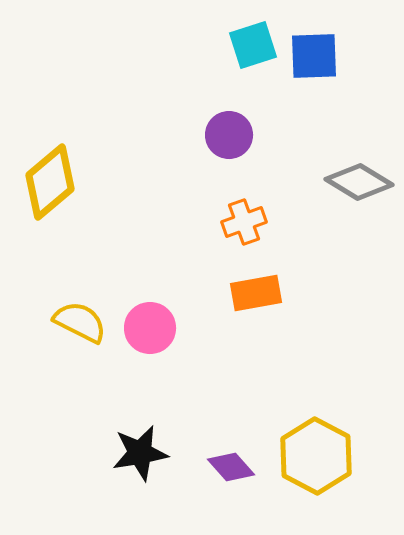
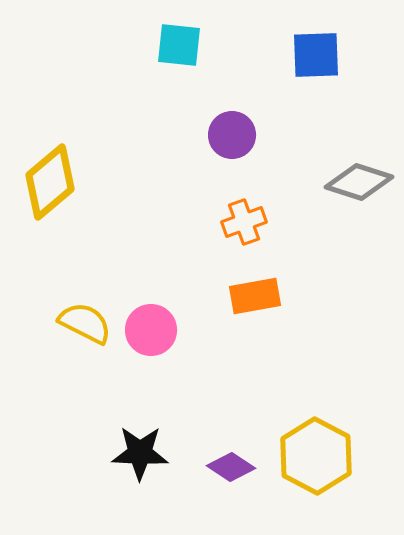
cyan square: moved 74 px left; rotated 24 degrees clockwise
blue square: moved 2 px right, 1 px up
purple circle: moved 3 px right
gray diamond: rotated 14 degrees counterclockwise
orange rectangle: moved 1 px left, 3 px down
yellow semicircle: moved 5 px right, 1 px down
pink circle: moved 1 px right, 2 px down
black star: rotated 12 degrees clockwise
purple diamond: rotated 15 degrees counterclockwise
